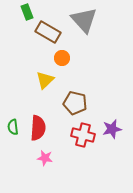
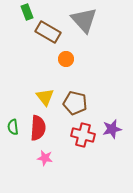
orange circle: moved 4 px right, 1 px down
yellow triangle: moved 17 px down; rotated 24 degrees counterclockwise
